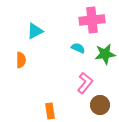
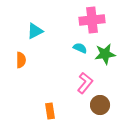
cyan semicircle: moved 2 px right
